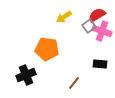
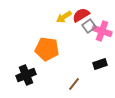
red semicircle: moved 16 px left
black rectangle: rotated 24 degrees counterclockwise
brown line: moved 1 px down
